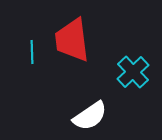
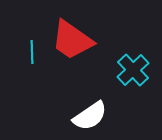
red trapezoid: rotated 48 degrees counterclockwise
cyan cross: moved 2 px up
